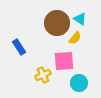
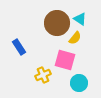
pink square: moved 1 px right, 1 px up; rotated 20 degrees clockwise
